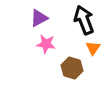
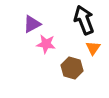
purple triangle: moved 7 px left, 6 px down
